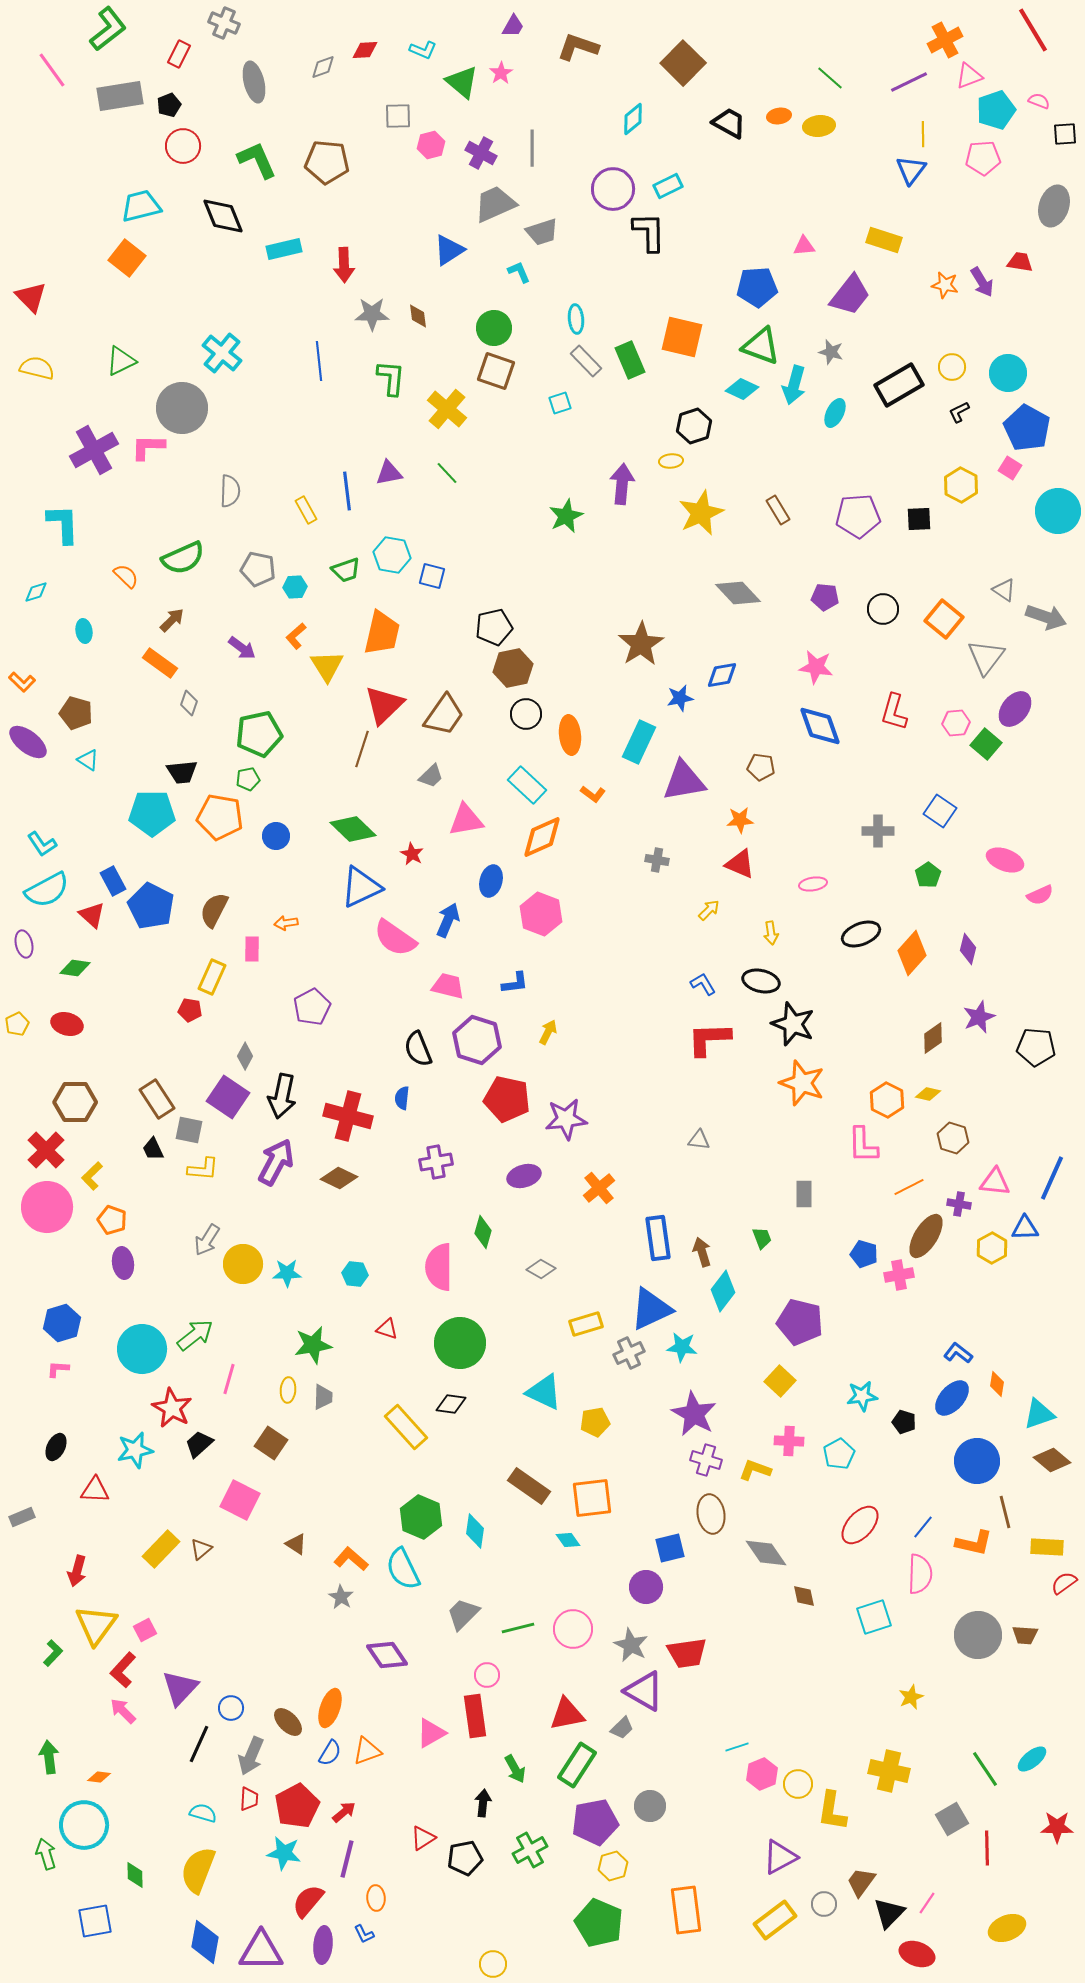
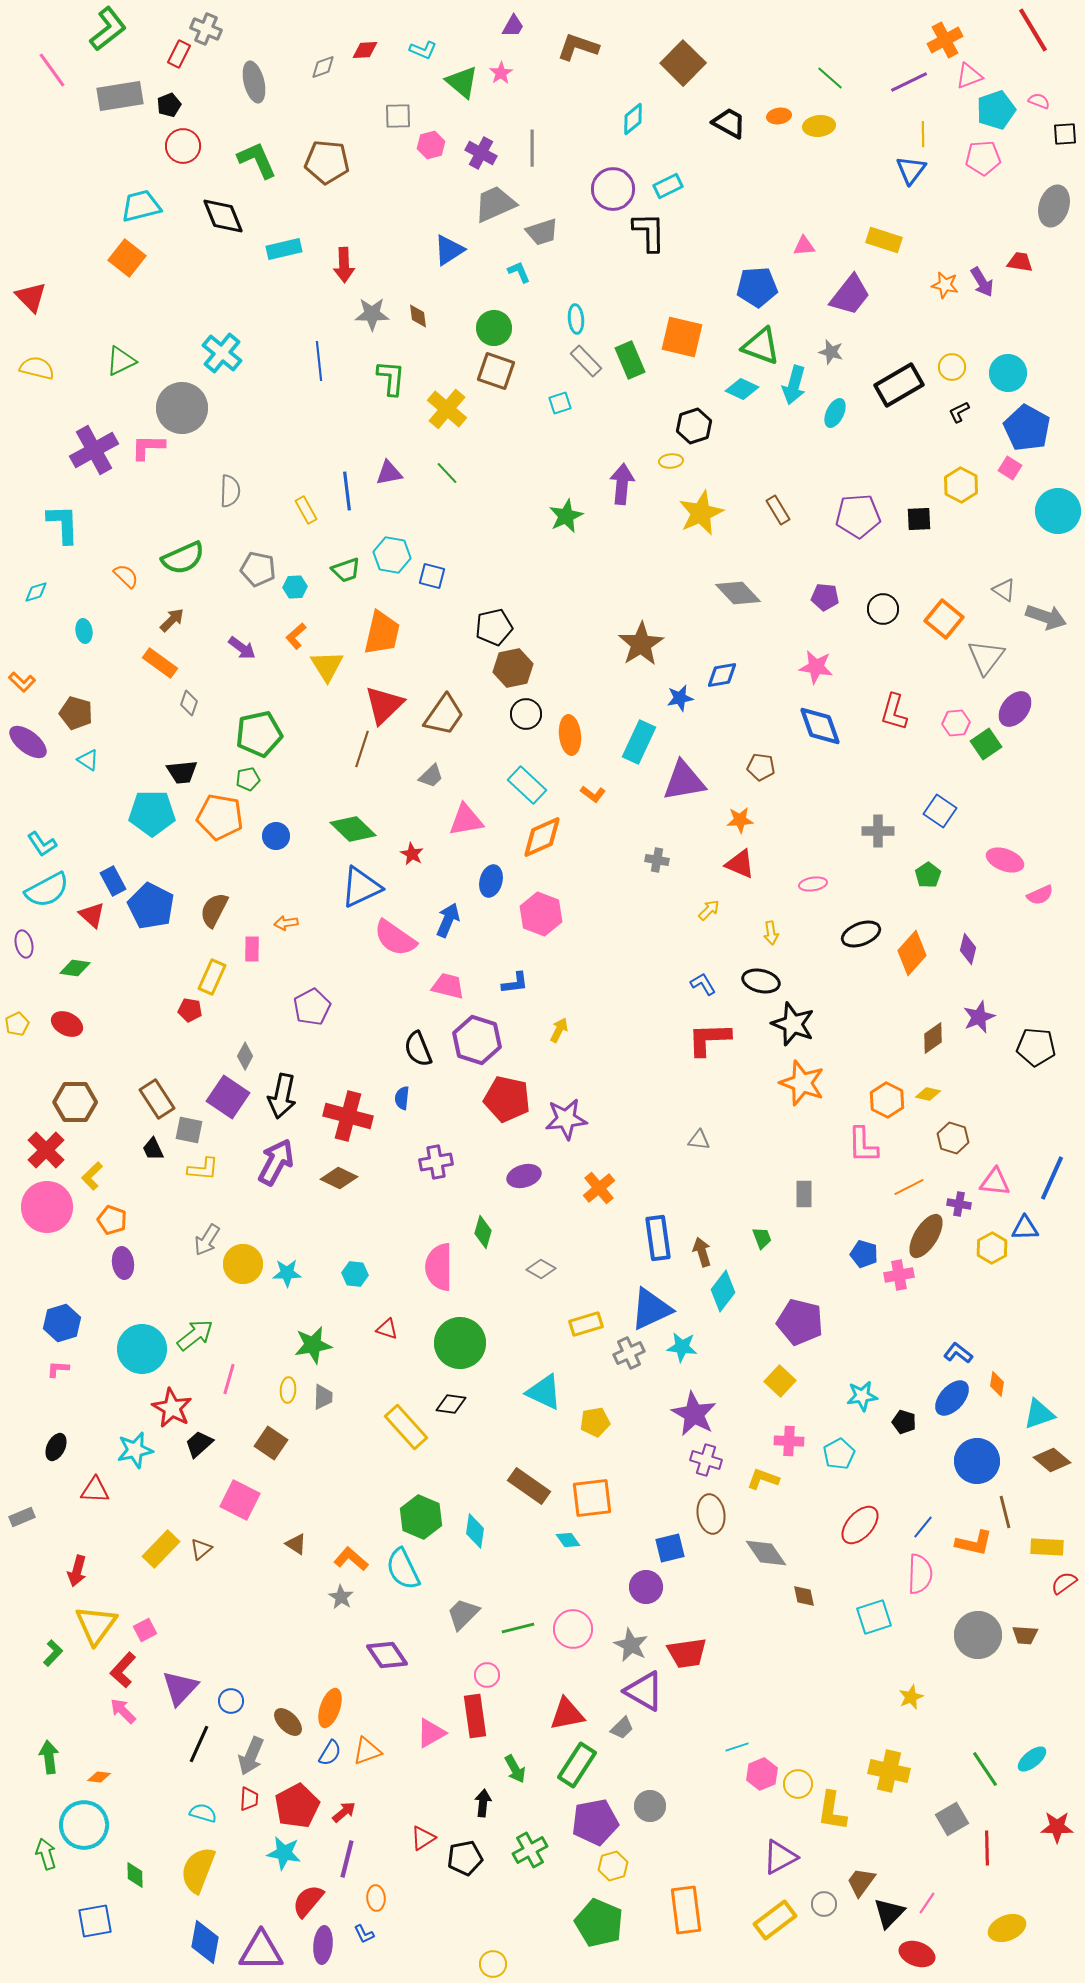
gray cross at (224, 23): moved 18 px left, 6 px down
green square at (986, 744): rotated 16 degrees clockwise
red ellipse at (67, 1024): rotated 12 degrees clockwise
yellow arrow at (548, 1032): moved 11 px right, 2 px up
yellow L-shape at (755, 1470): moved 8 px right, 9 px down
blue circle at (231, 1708): moved 7 px up
